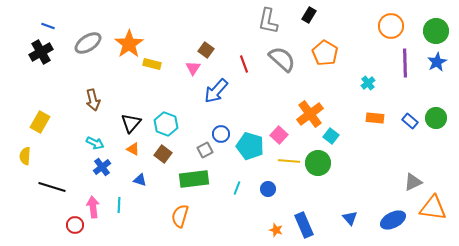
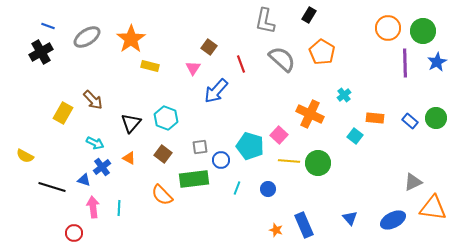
gray L-shape at (268, 21): moved 3 px left
orange circle at (391, 26): moved 3 px left, 2 px down
green circle at (436, 31): moved 13 px left
gray ellipse at (88, 43): moved 1 px left, 6 px up
orange star at (129, 44): moved 2 px right, 5 px up
brown square at (206, 50): moved 3 px right, 3 px up
orange pentagon at (325, 53): moved 3 px left, 1 px up
yellow rectangle at (152, 64): moved 2 px left, 2 px down
red line at (244, 64): moved 3 px left
cyan cross at (368, 83): moved 24 px left, 12 px down
brown arrow at (93, 100): rotated 30 degrees counterclockwise
orange cross at (310, 114): rotated 28 degrees counterclockwise
yellow rectangle at (40, 122): moved 23 px right, 9 px up
cyan hexagon at (166, 124): moved 6 px up
blue circle at (221, 134): moved 26 px down
cyan square at (331, 136): moved 24 px right
orange triangle at (133, 149): moved 4 px left, 9 px down
gray square at (205, 150): moved 5 px left, 3 px up; rotated 21 degrees clockwise
yellow semicircle at (25, 156): rotated 66 degrees counterclockwise
blue triangle at (140, 180): moved 56 px left
cyan line at (119, 205): moved 3 px down
orange semicircle at (180, 216): moved 18 px left, 21 px up; rotated 60 degrees counterclockwise
red circle at (75, 225): moved 1 px left, 8 px down
